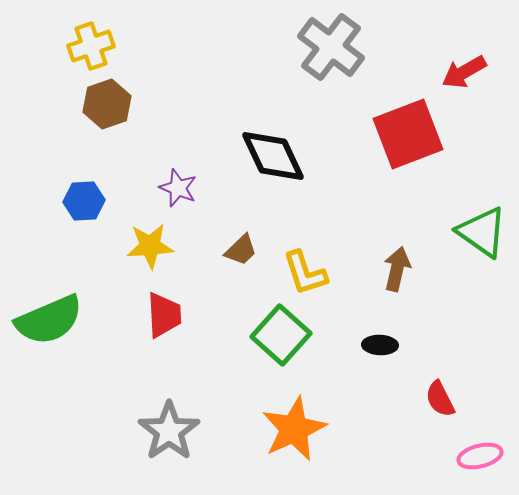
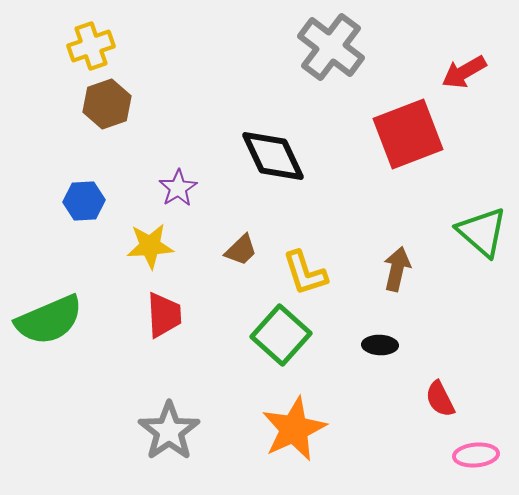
purple star: rotated 18 degrees clockwise
green triangle: rotated 6 degrees clockwise
pink ellipse: moved 4 px left, 1 px up; rotated 9 degrees clockwise
